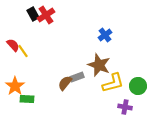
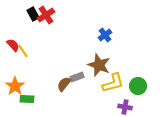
brown semicircle: moved 1 px left, 1 px down
